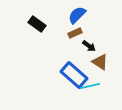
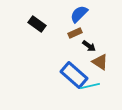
blue semicircle: moved 2 px right, 1 px up
